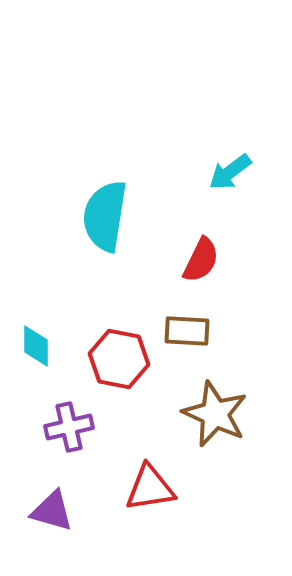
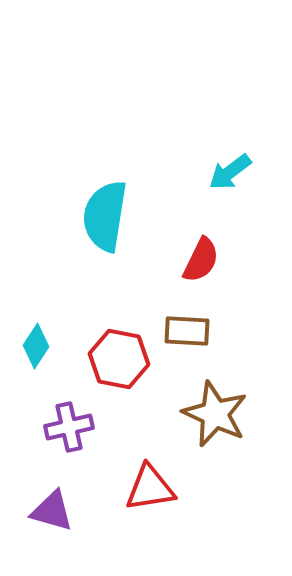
cyan diamond: rotated 33 degrees clockwise
